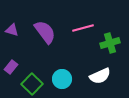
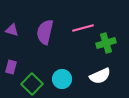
purple semicircle: rotated 130 degrees counterclockwise
green cross: moved 4 px left
purple rectangle: rotated 24 degrees counterclockwise
